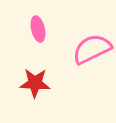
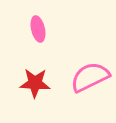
pink semicircle: moved 2 px left, 28 px down
